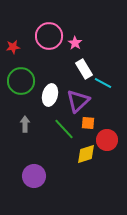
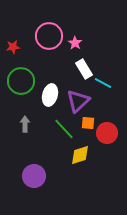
red circle: moved 7 px up
yellow diamond: moved 6 px left, 1 px down
